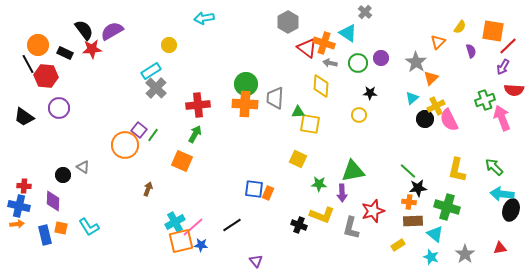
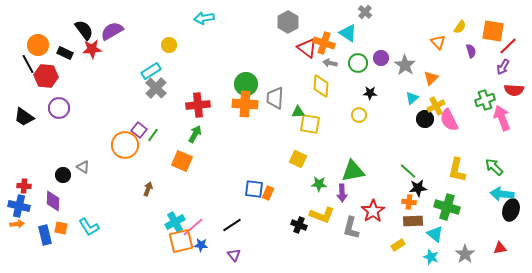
orange triangle at (438, 42): rotated 28 degrees counterclockwise
gray star at (416, 62): moved 11 px left, 3 px down
red star at (373, 211): rotated 15 degrees counterclockwise
purple triangle at (256, 261): moved 22 px left, 6 px up
